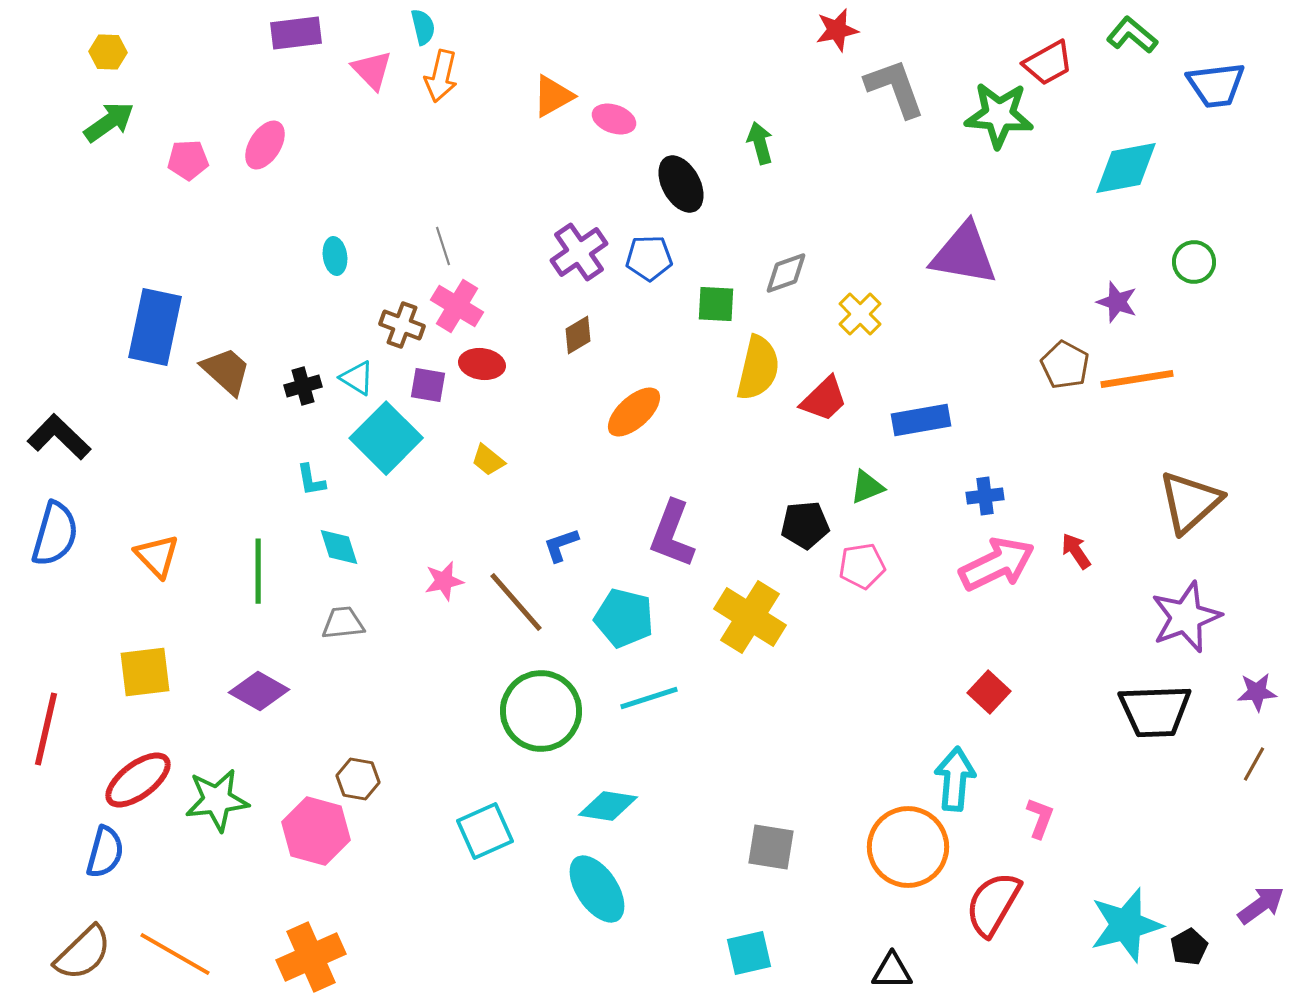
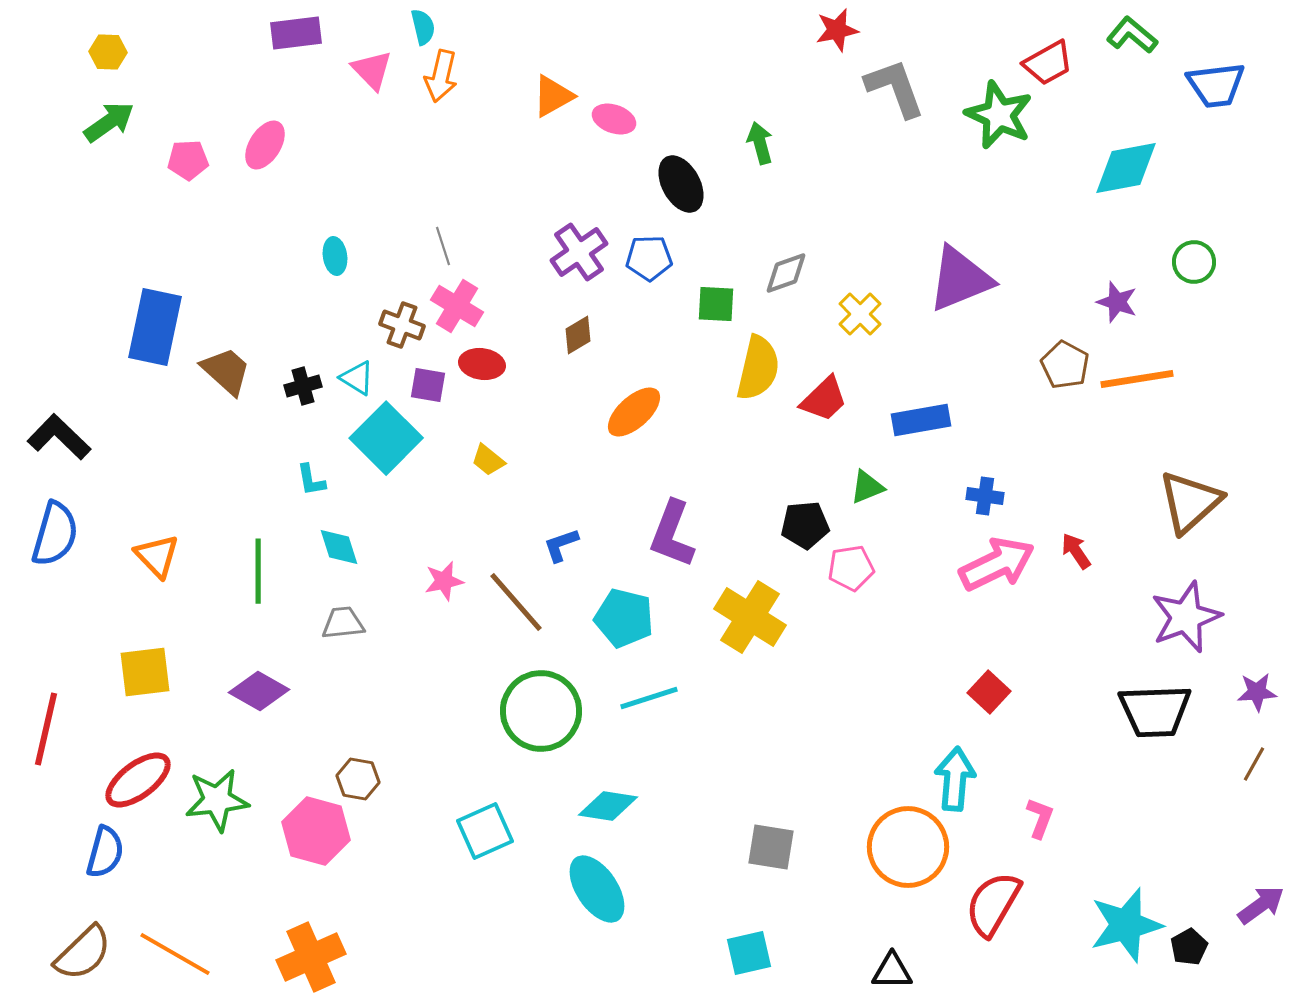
green star at (999, 115): rotated 20 degrees clockwise
purple triangle at (964, 254): moved 4 px left, 25 px down; rotated 32 degrees counterclockwise
blue cross at (985, 496): rotated 15 degrees clockwise
pink pentagon at (862, 566): moved 11 px left, 2 px down
